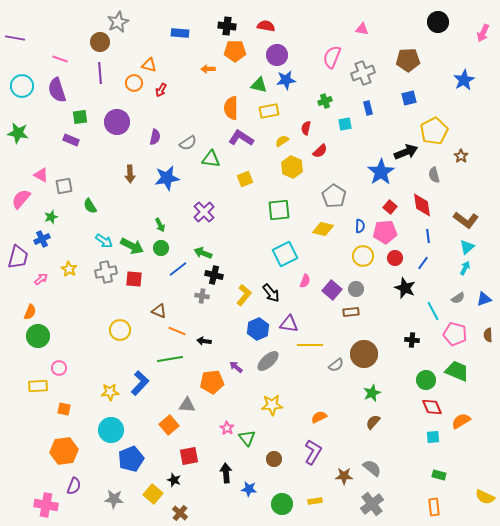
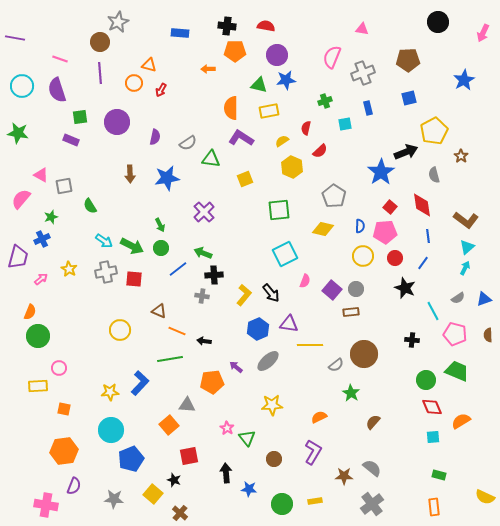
black cross at (214, 275): rotated 18 degrees counterclockwise
green star at (372, 393): moved 21 px left; rotated 18 degrees counterclockwise
